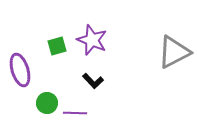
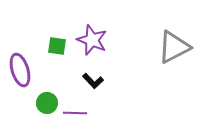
green square: rotated 24 degrees clockwise
gray triangle: moved 5 px up
